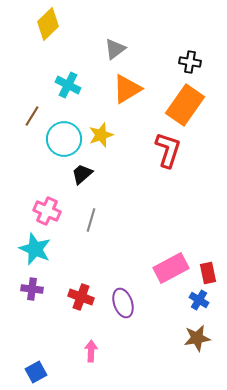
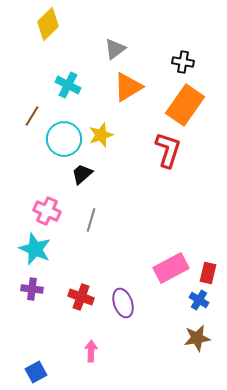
black cross: moved 7 px left
orange triangle: moved 1 px right, 2 px up
red rectangle: rotated 25 degrees clockwise
